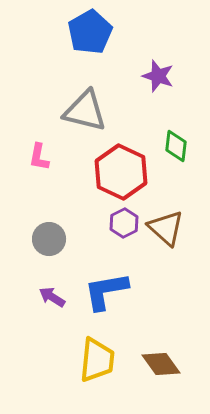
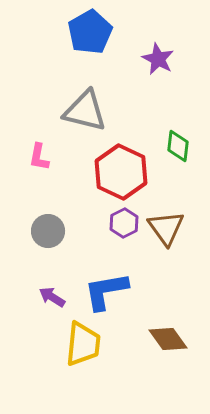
purple star: moved 17 px up; rotated 8 degrees clockwise
green diamond: moved 2 px right
brown triangle: rotated 12 degrees clockwise
gray circle: moved 1 px left, 8 px up
yellow trapezoid: moved 14 px left, 16 px up
brown diamond: moved 7 px right, 25 px up
